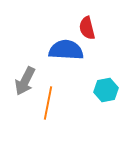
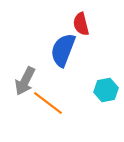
red semicircle: moved 6 px left, 4 px up
blue semicircle: moved 3 px left; rotated 72 degrees counterclockwise
orange line: rotated 64 degrees counterclockwise
